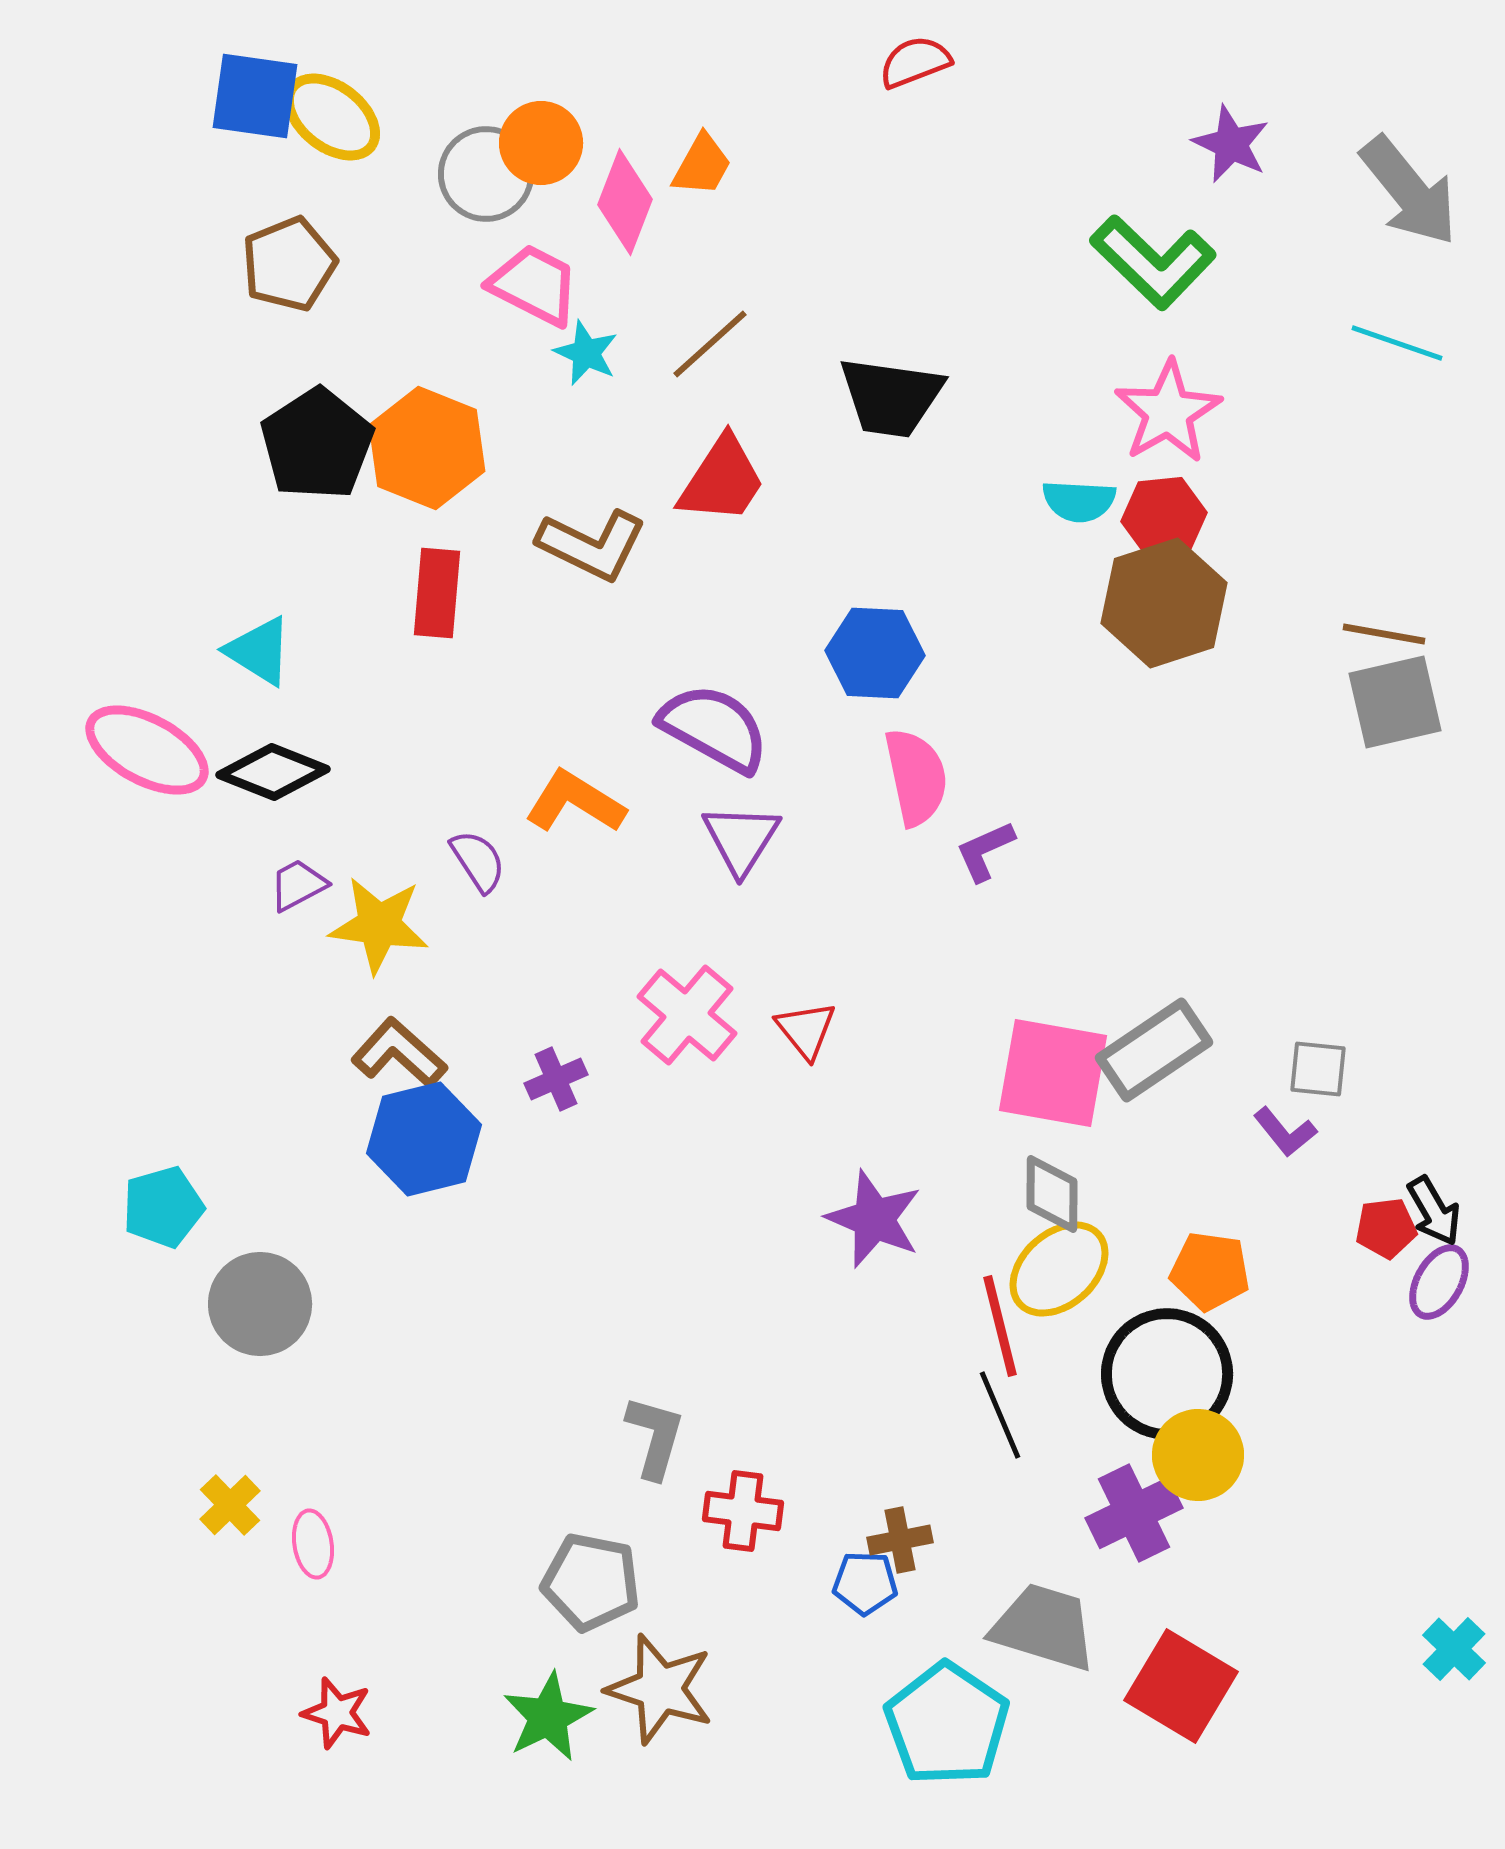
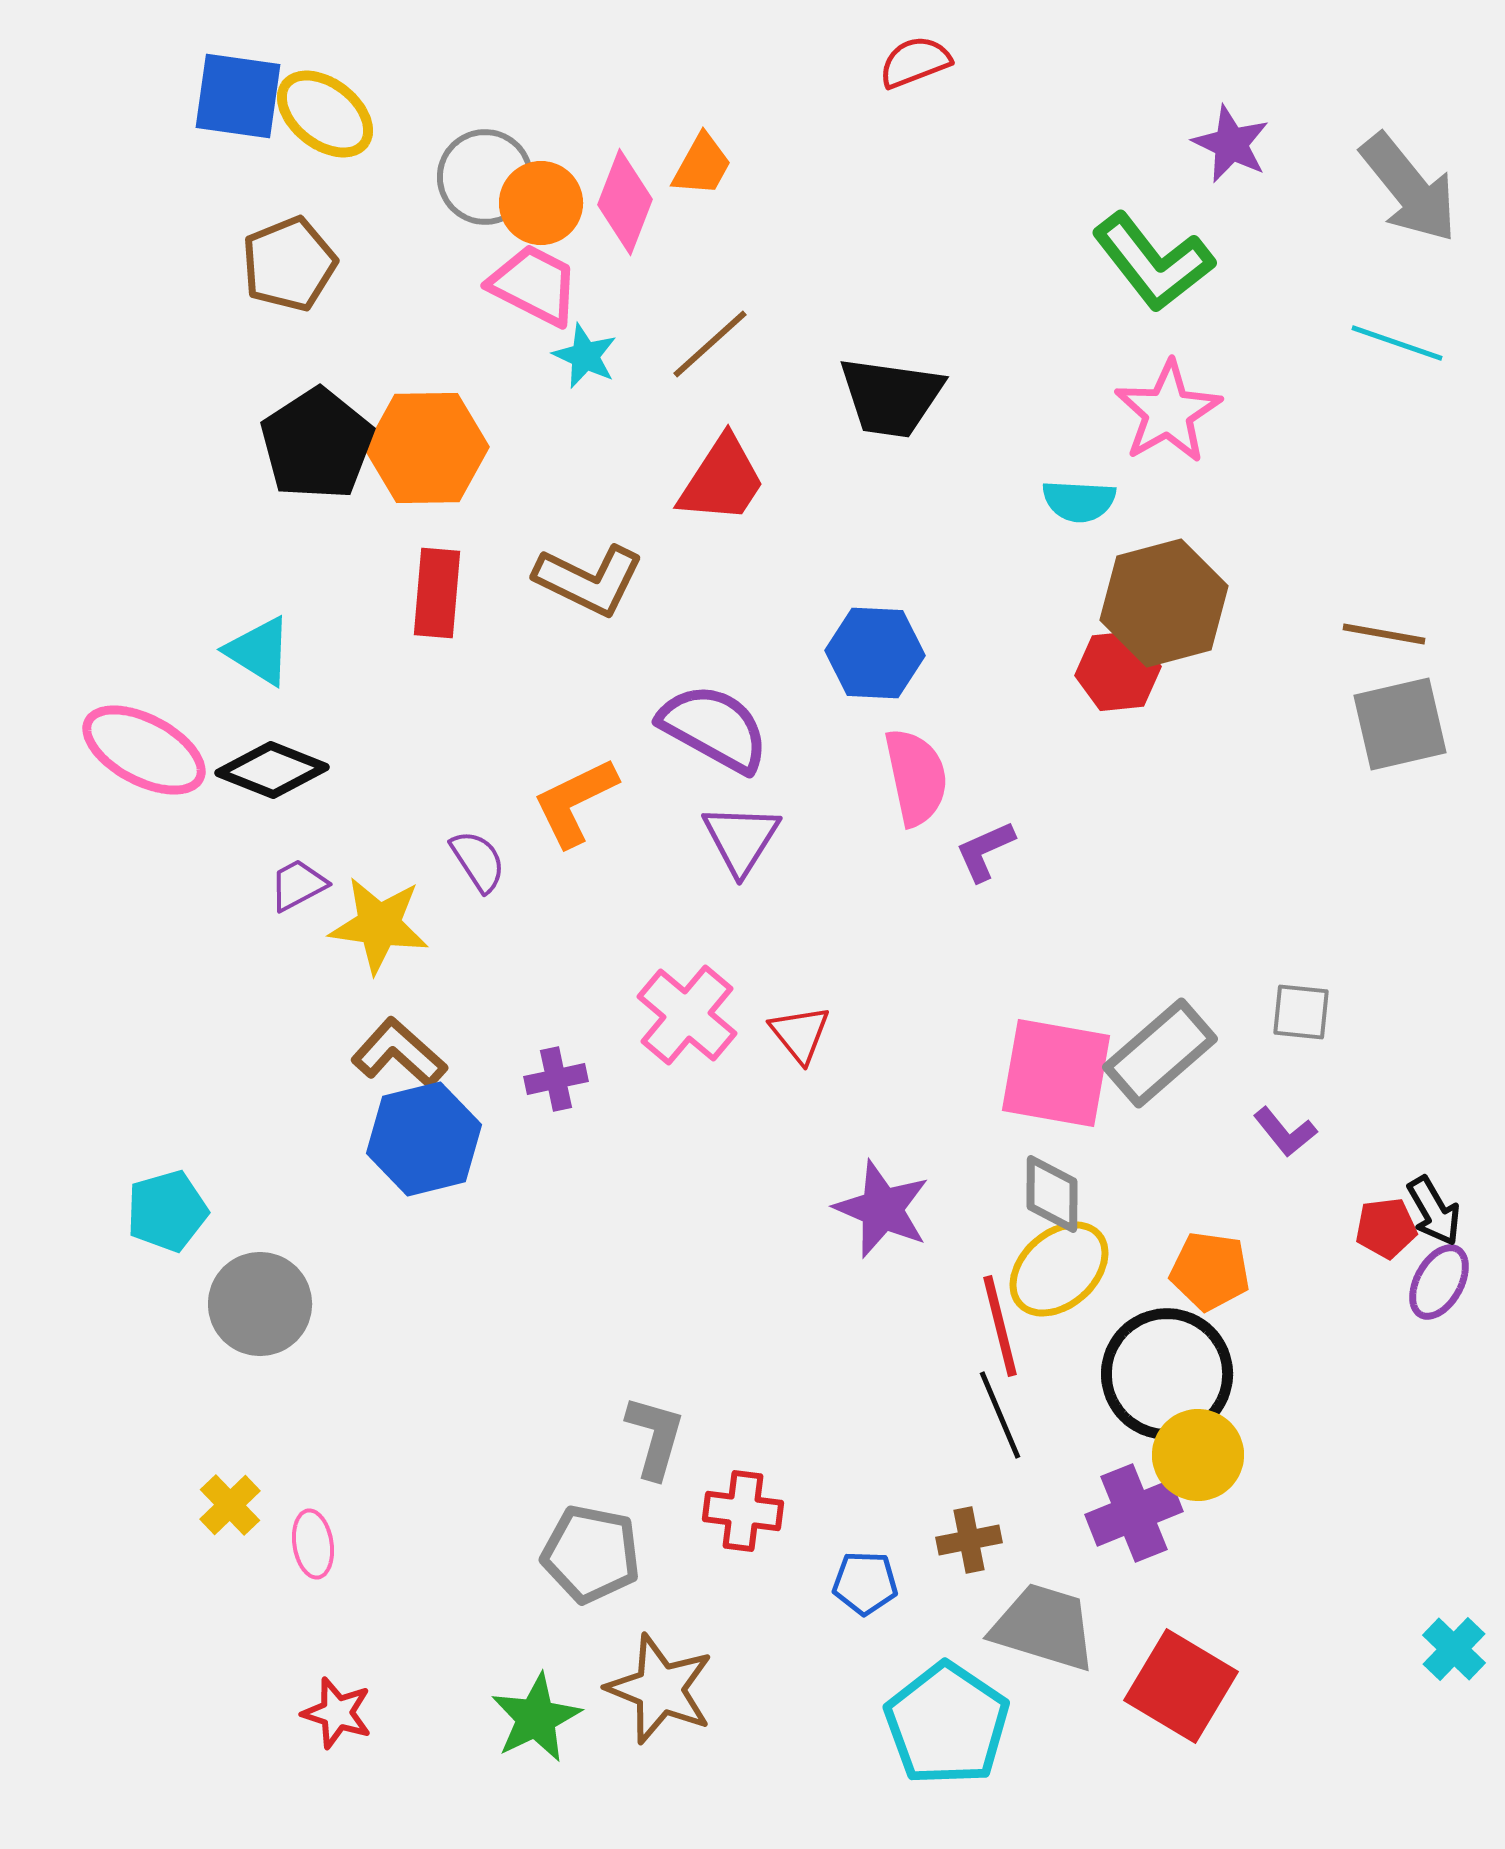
blue square at (255, 96): moved 17 px left
yellow ellipse at (332, 117): moved 7 px left, 3 px up
orange circle at (541, 143): moved 60 px down
gray circle at (486, 174): moved 1 px left, 3 px down
gray arrow at (1409, 191): moved 3 px up
green L-shape at (1153, 262): rotated 8 degrees clockwise
cyan star at (586, 353): moved 1 px left, 3 px down
orange hexagon at (427, 448): rotated 23 degrees counterclockwise
red hexagon at (1164, 517): moved 46 px left, 154 px down
brown L-shape at (592, 545): moved 3 px left, 35 px down
brown hexagon at (1164, 603): rotated 3 degrees clockwise
gray square at (1395, 702): moved 5 px right, 22 px down
pink ellipse at (147, 750): moved 3 px left
black diamond at (273, 772): moved 1 px left, 2 px up
orange L-shape at (575, 802): rotated 58 degrees counterclockwise
red triangle at (806, 1030): moved 6 px left, 4 px down
gray rectangle at (1154, 1050): moved 6 px right, 3 px down; rotated 7 degrees counterclockwise
gray square at (1318, 1069): moved 17 px left, 57 px up
pink square at (1053, 1073): moved 3 px right
purple cross at (556, 1079): rotated 12 degrees clockwise
cyan pentagon at (163, 1207): moved 4 px right, 4 px down
purple star at (874, 1219): moved 8 px right, 10 px up
purple cross at (1134, 1513): rotated 4 degrees clockwise
brown cross at (900, 1540): moved 69 px right
gray pentagon at (591, 1582): moved 28 px up
brown star at (660, 1689): rotated 4 degrees clockwise
green star at (548, 1717): moved 12 px left, 1 px down
